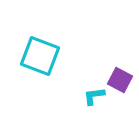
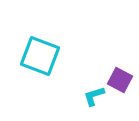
cyan L-shape: rotated 10 degrees counterclockwise
